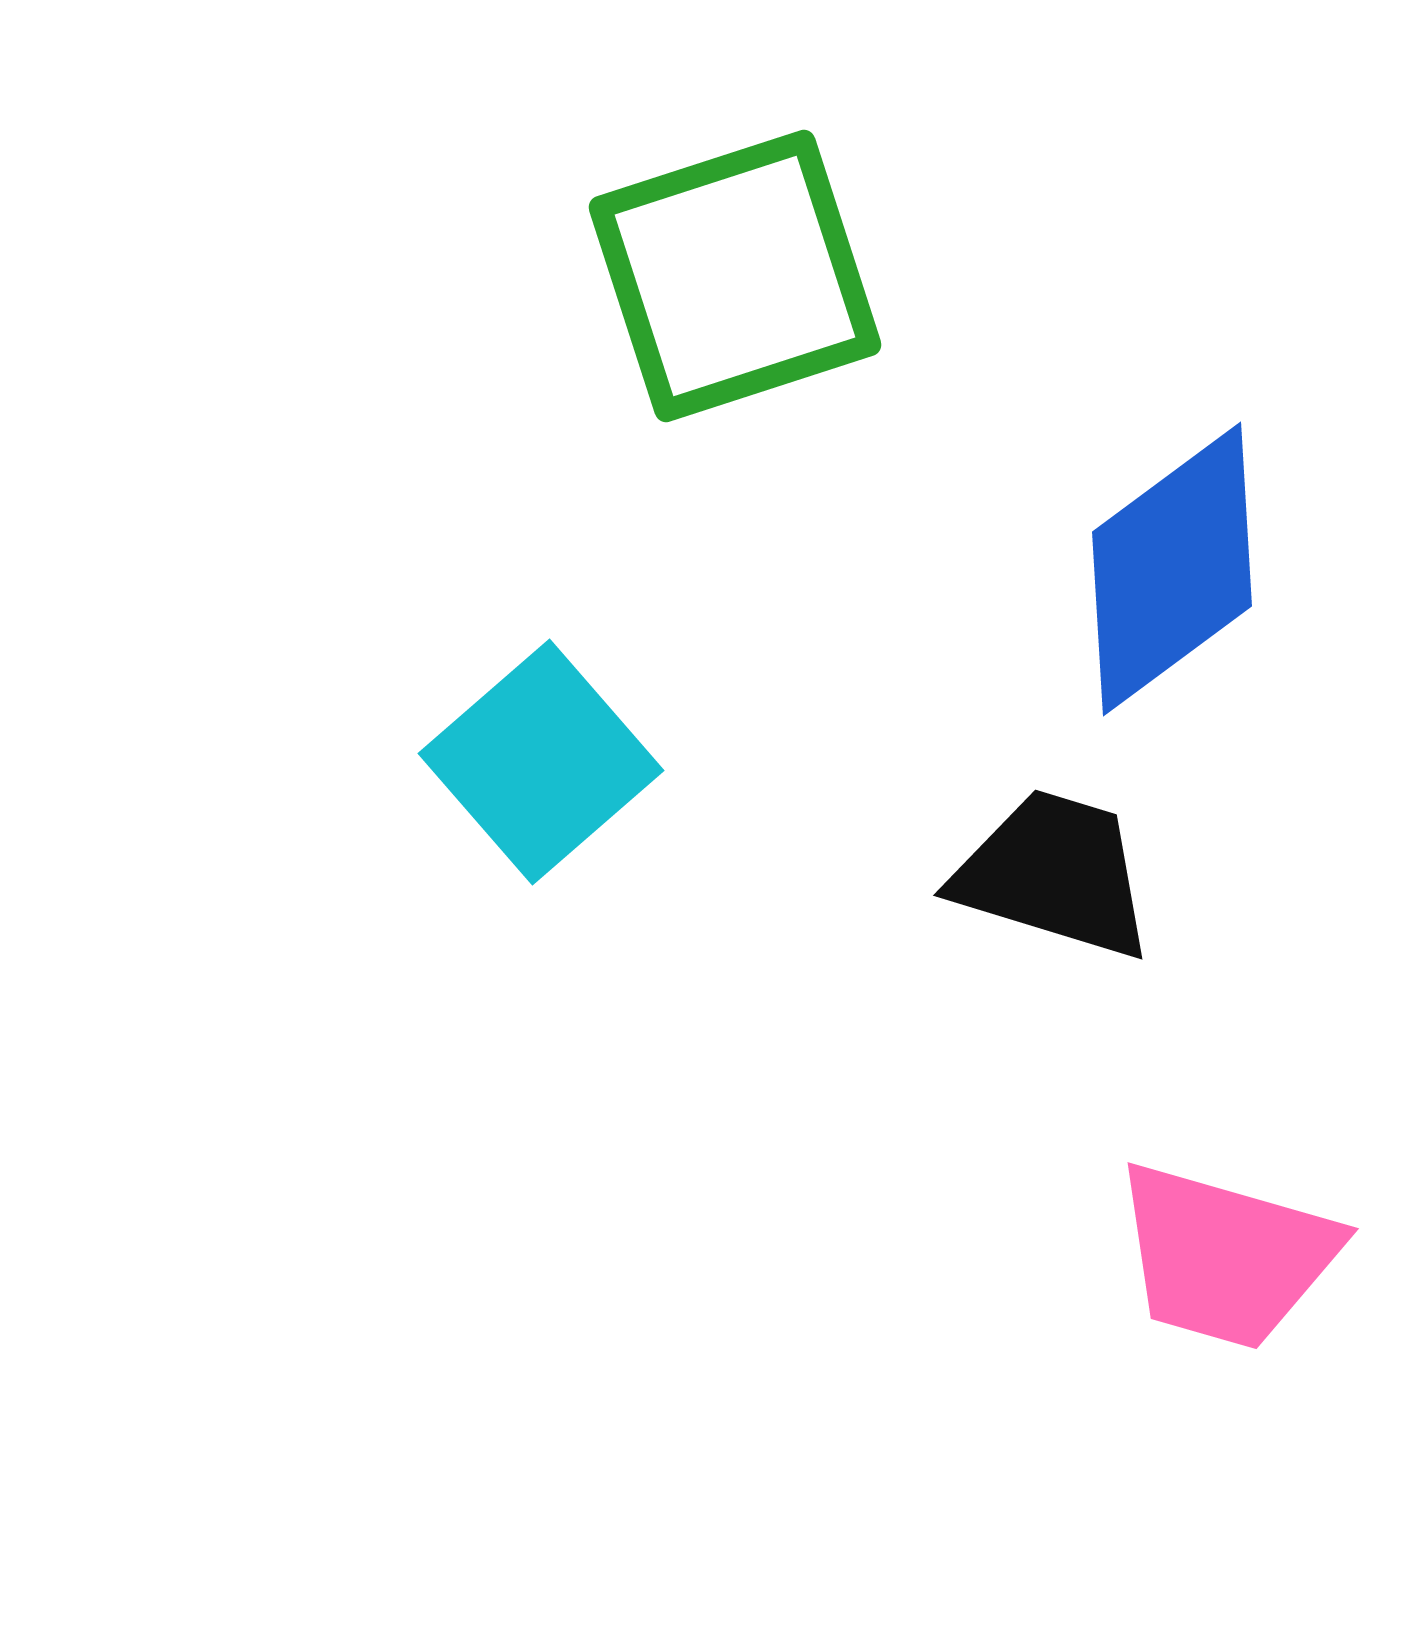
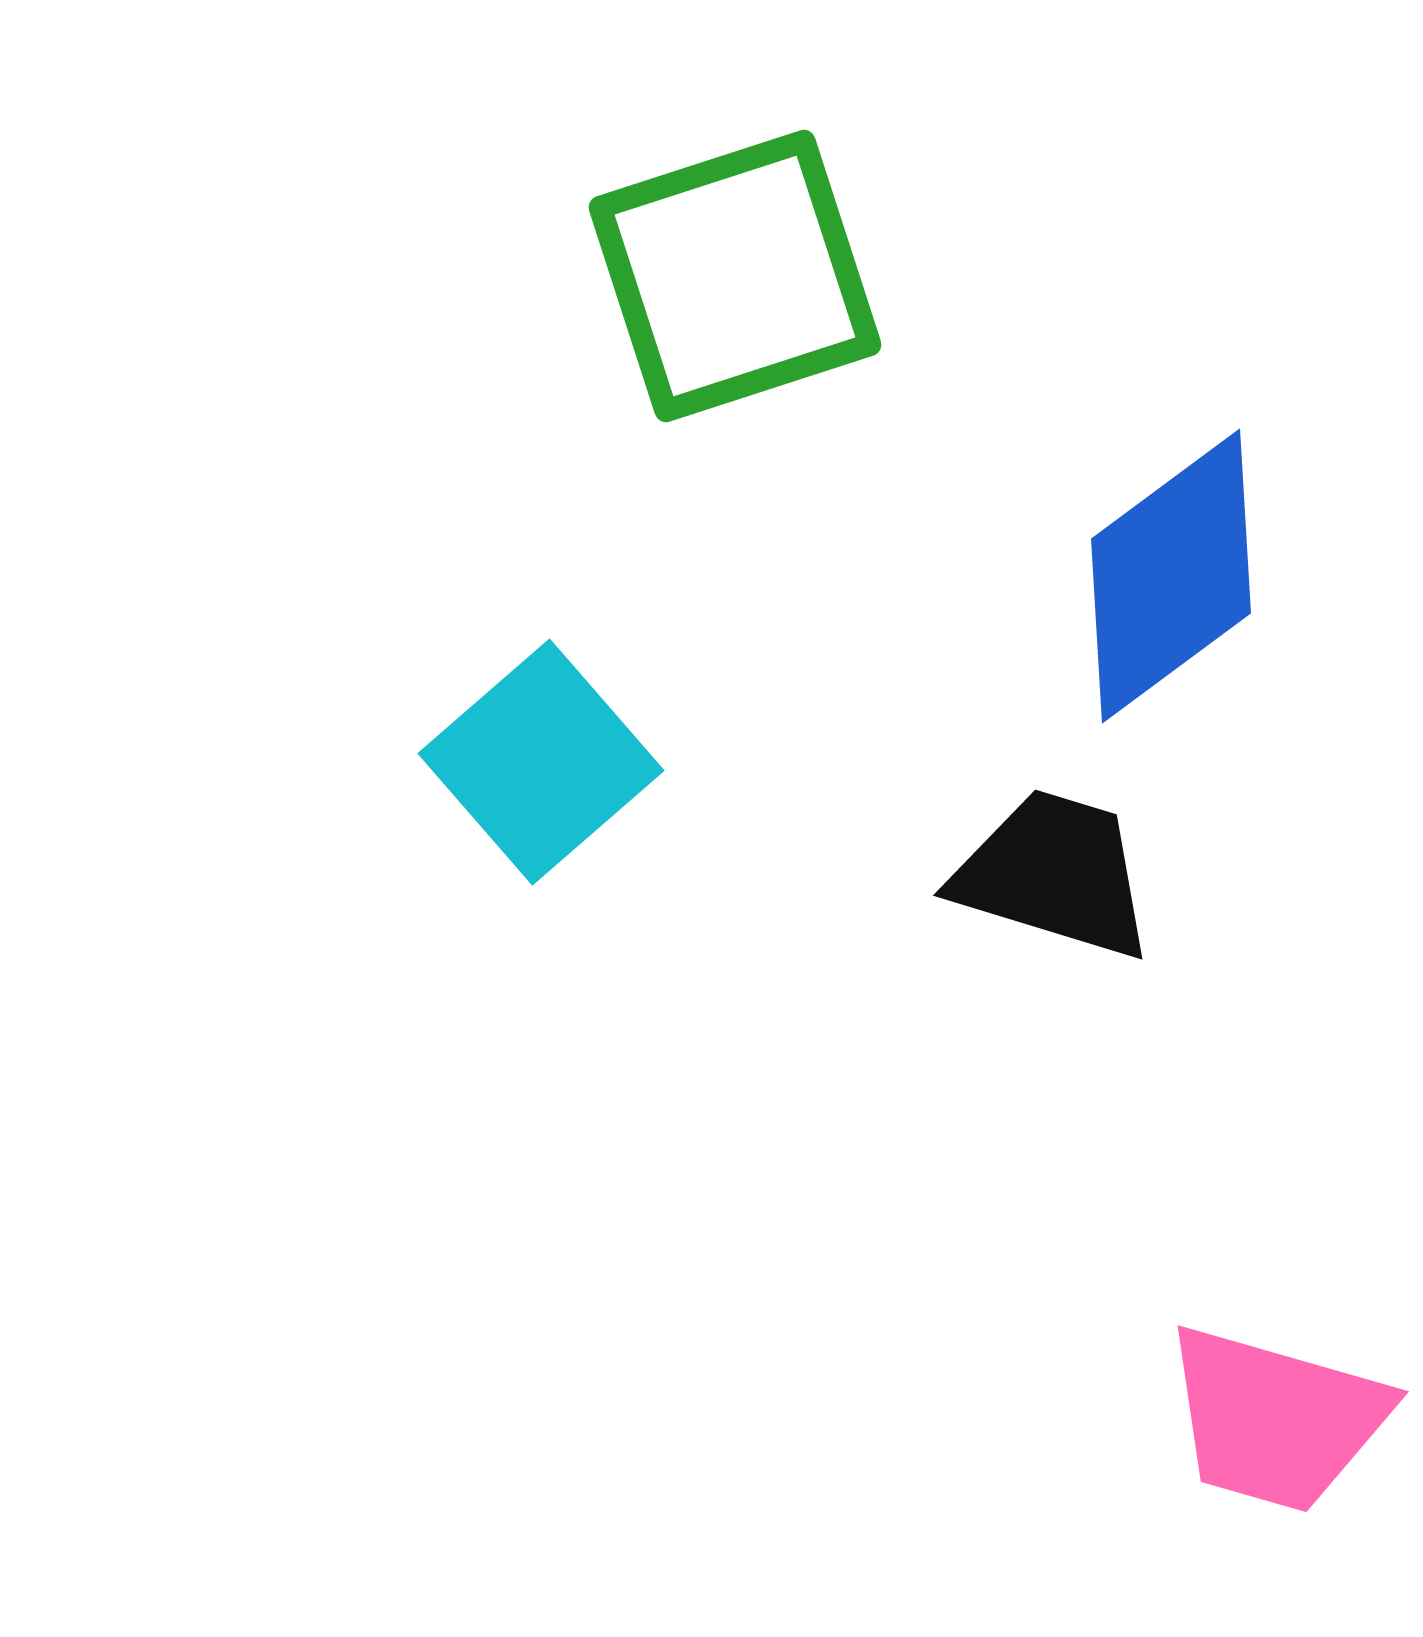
blue diamond: moved 1 px left, 7 px down
pink trapezoid: moved 50 px right, 163 px down
